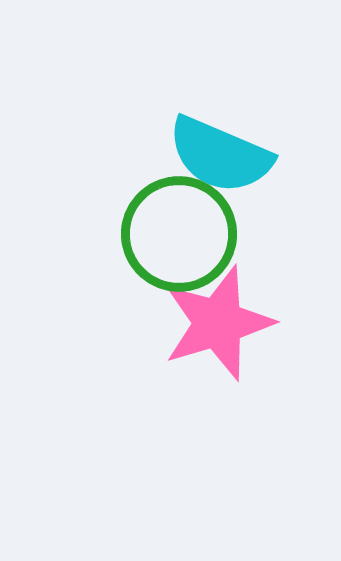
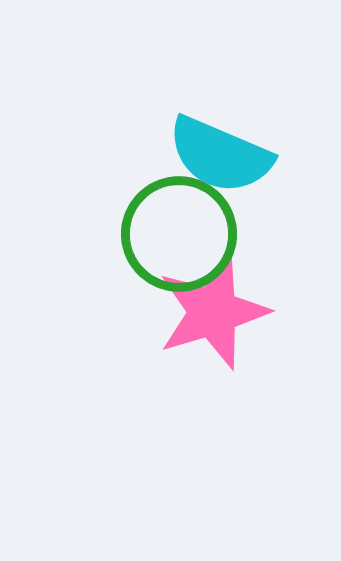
pink star: moved 5 px left, 11 px up
